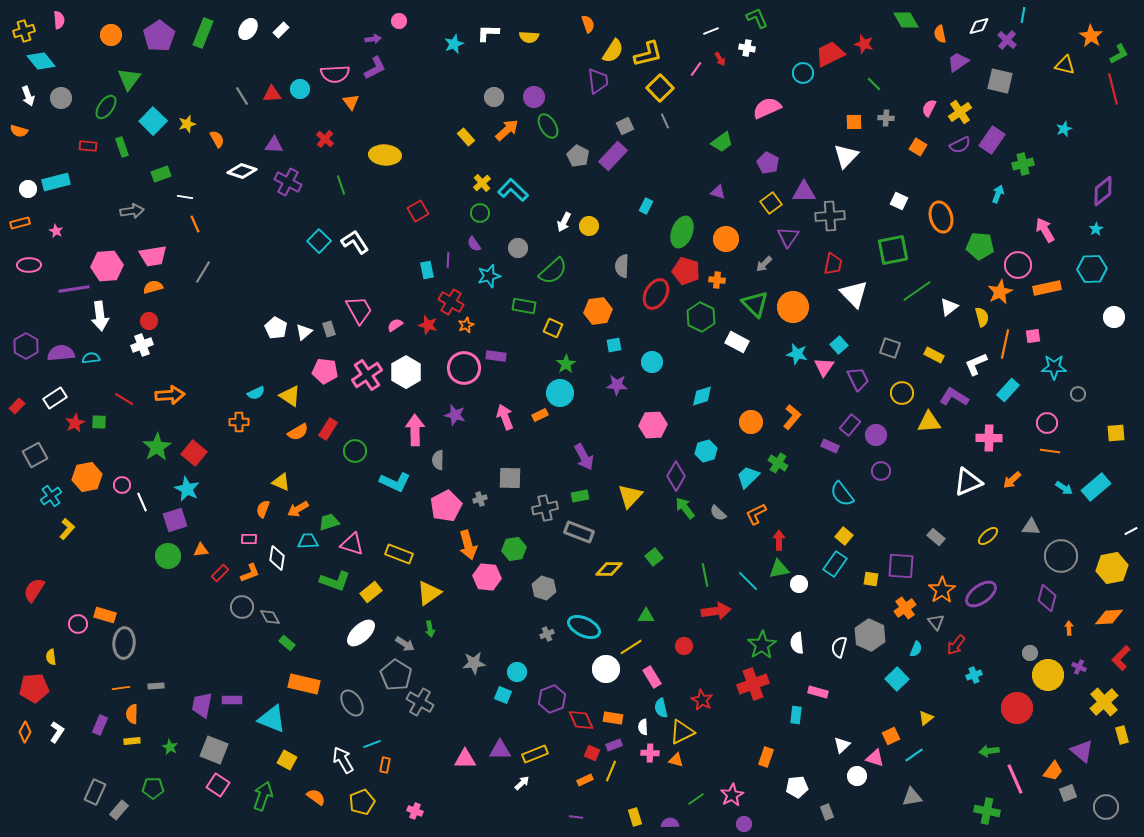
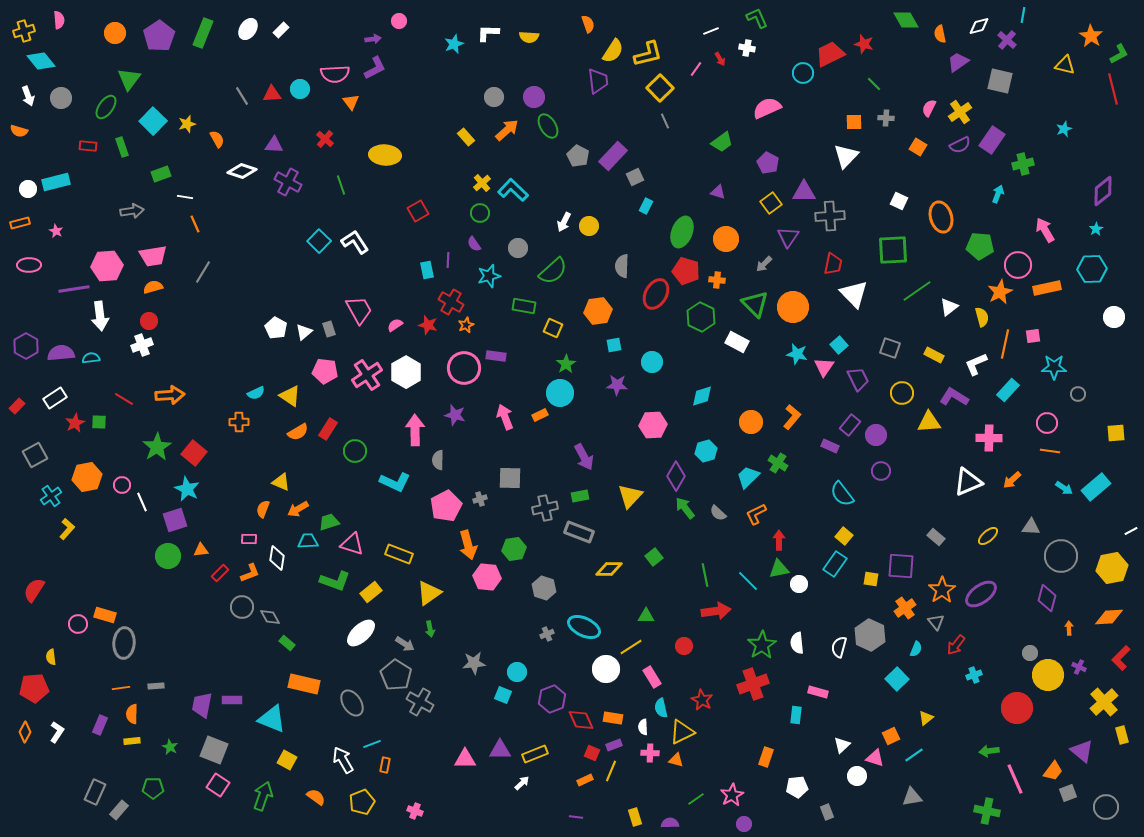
orange circle at (111, 35): moved 4 px right, 2 px up
gray square at (625, 126): moved 10 px right, 51 px down
green square at (893, 250): rotated 8 degrees clockwise
